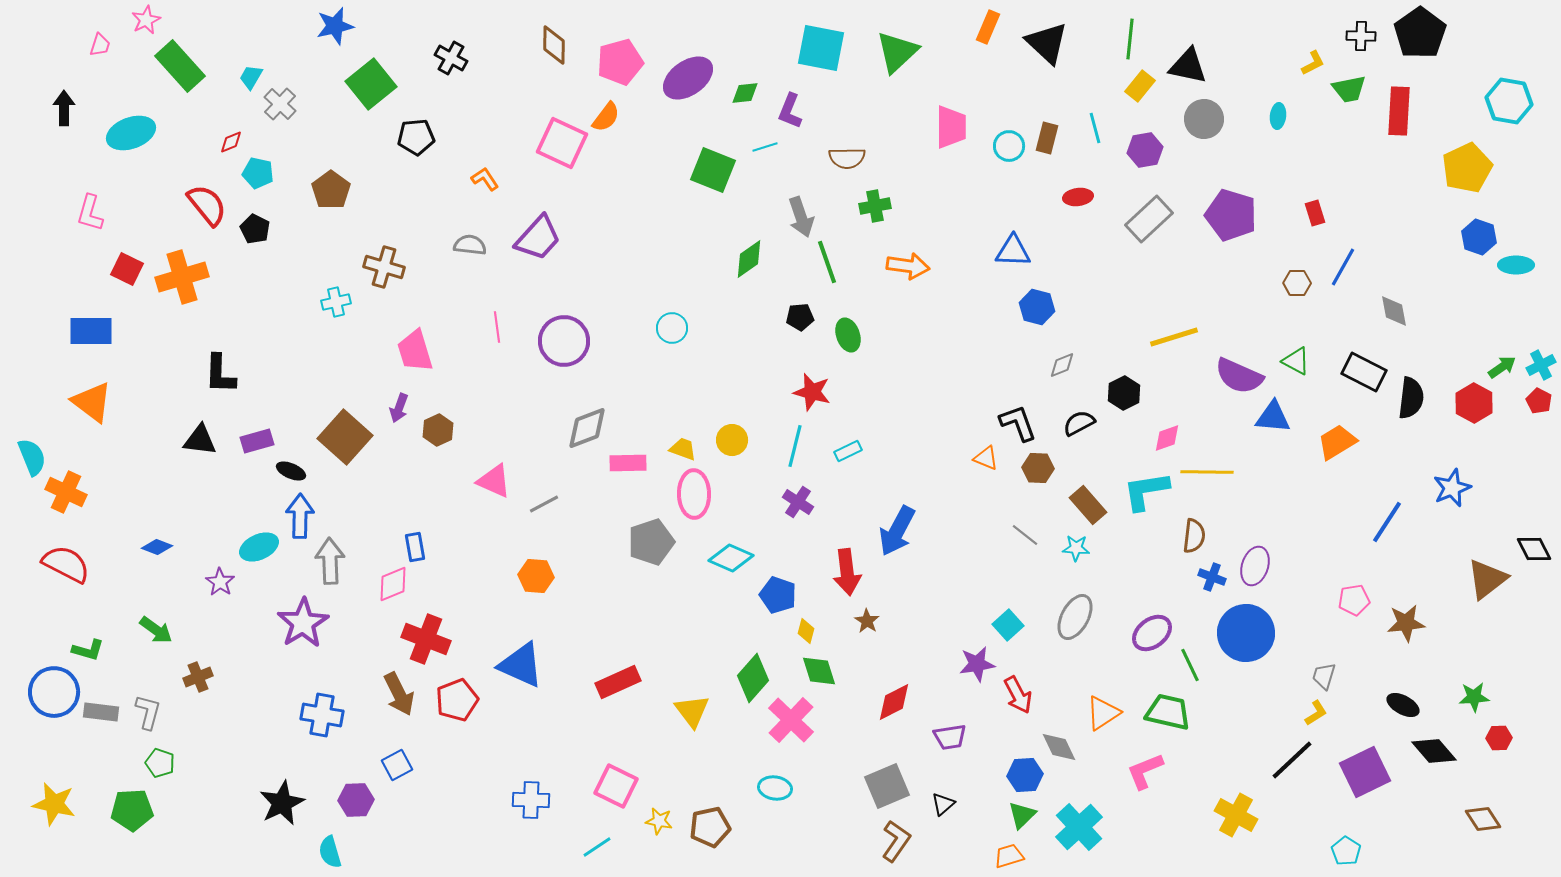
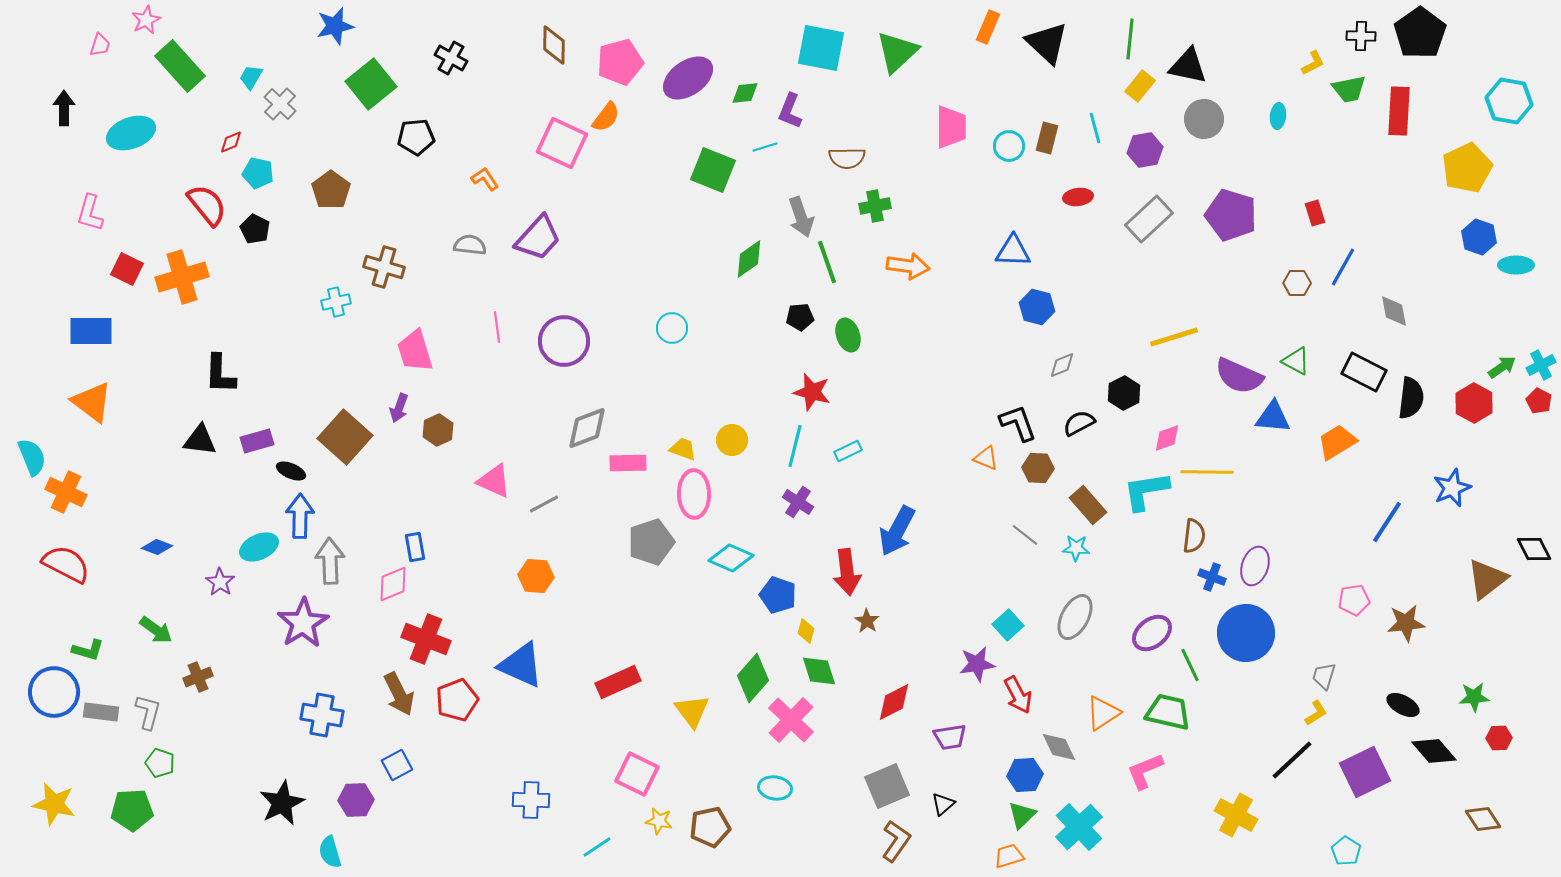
pink square at (616, 786): moved 21 px right, 12 px up
